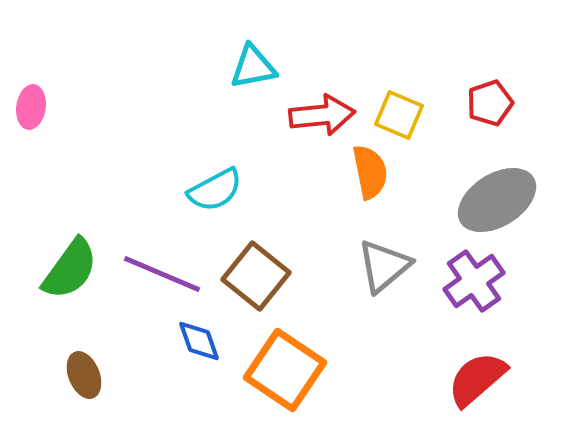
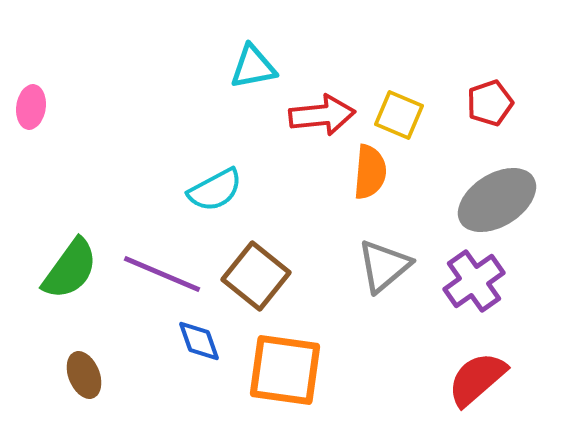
orange semicircle: rotated 16 degrees clockwise
orange square: rotated 26 degrees counterclockwise
